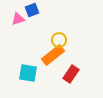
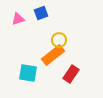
blue square: moved 9 px right, 3 px down
